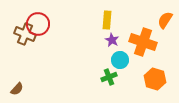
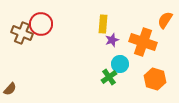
yellow rectangle: moved 4 px left, 4 px down
red circle: moved 3 px right
brown cross: moved 3 px left, 1 px up
purple star: rotated 24 degrees clockwise
cyan circle: moved 4 px down
green cross: rotated 14 degrees counterclockwise
brown semicircle: moved 7 px left
